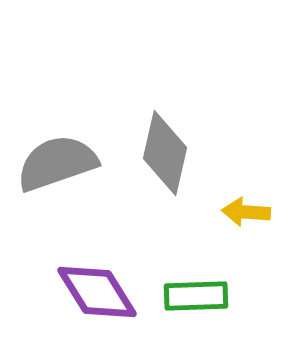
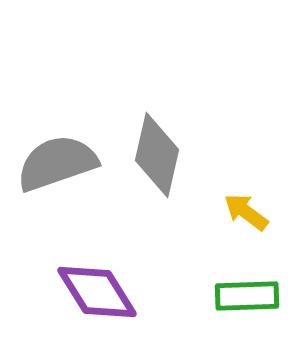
gray diamond: moved 8 px left, 2 px down
yellow arrow: rotated 33 degrees clockwise
green rectangle: moved 51 px right
